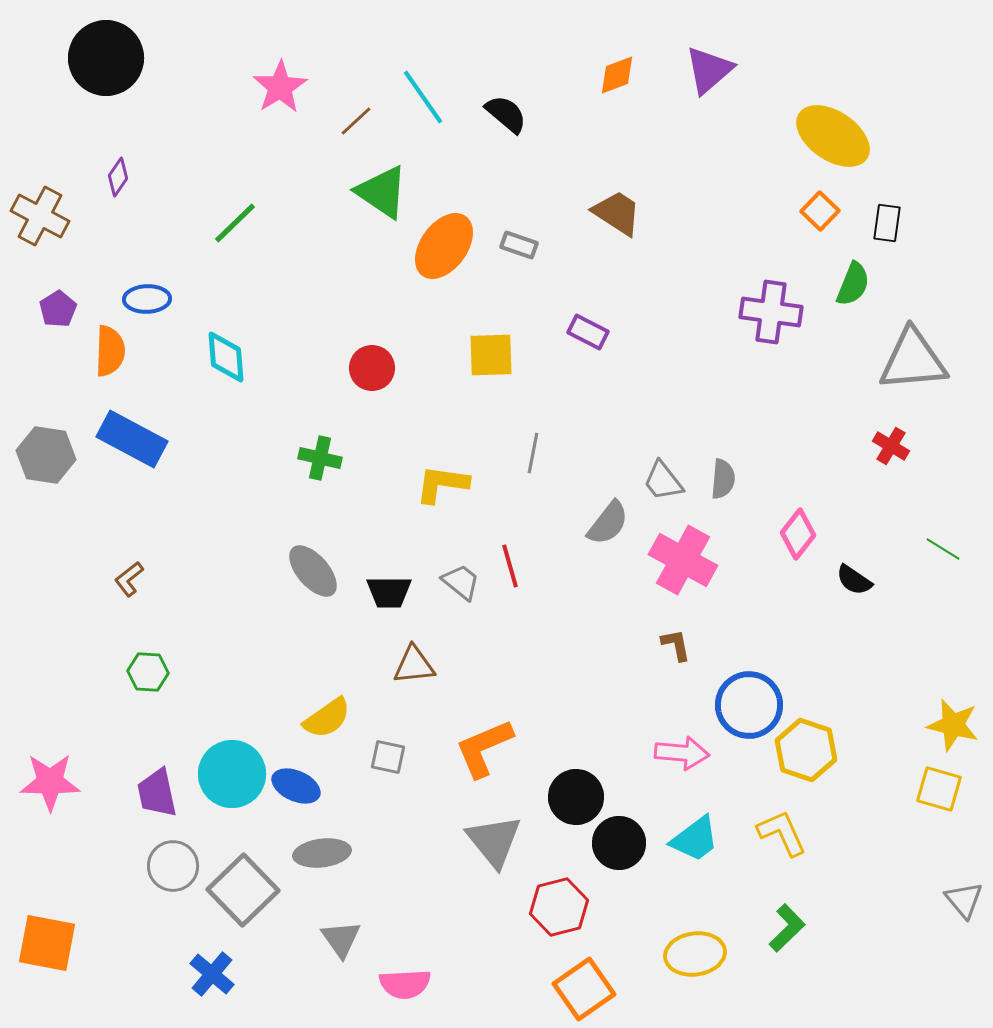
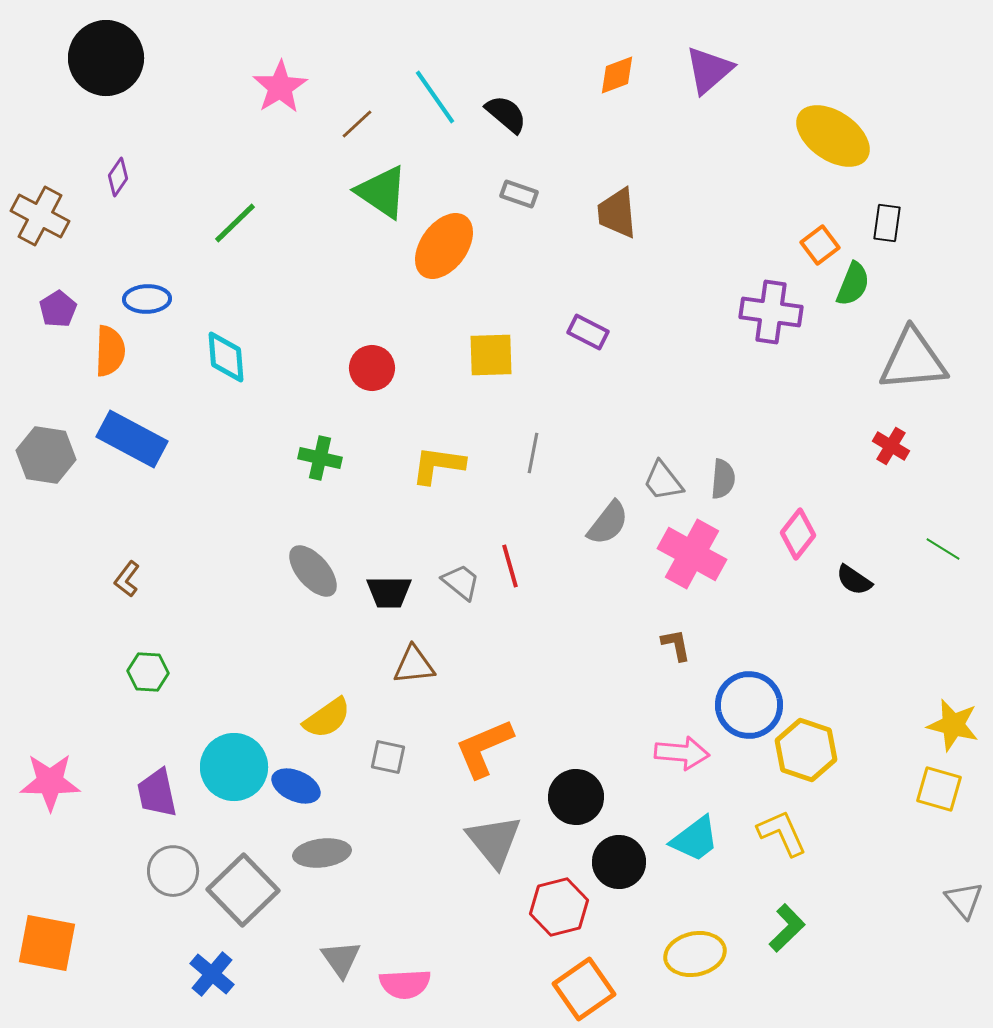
cyan line at (423, 97): moved 12 px right
brown line at (356, 121): moved 1 px right, 3 px down
orange square at (820, 211): moved 34 px down; rotated 9 degrees clockwise
brown trapezoid at (617, 213): rotated 128 degrees counterclockwise
gray rectangle at (519, 245): moved 51 px up
yellow L-shape at (442, 484): moved 4 px left, 19 px up
pink cross at (683, 560): moved 9 px right, 6 px up
brown L-shape at (129, 579): moved 2 px left; rotated 15 degrees counterclockwise
cyan circle at (232, 774): moved 2 px right, 7 px up
black circle at (619, 843): moved 19 px down
gray circle at (173, 866): moved 5 px down
gray triangle at (341, 939): moved 20 px down
yellow ellipse at (695, 954): rotated 4 degrees counterclockwise
